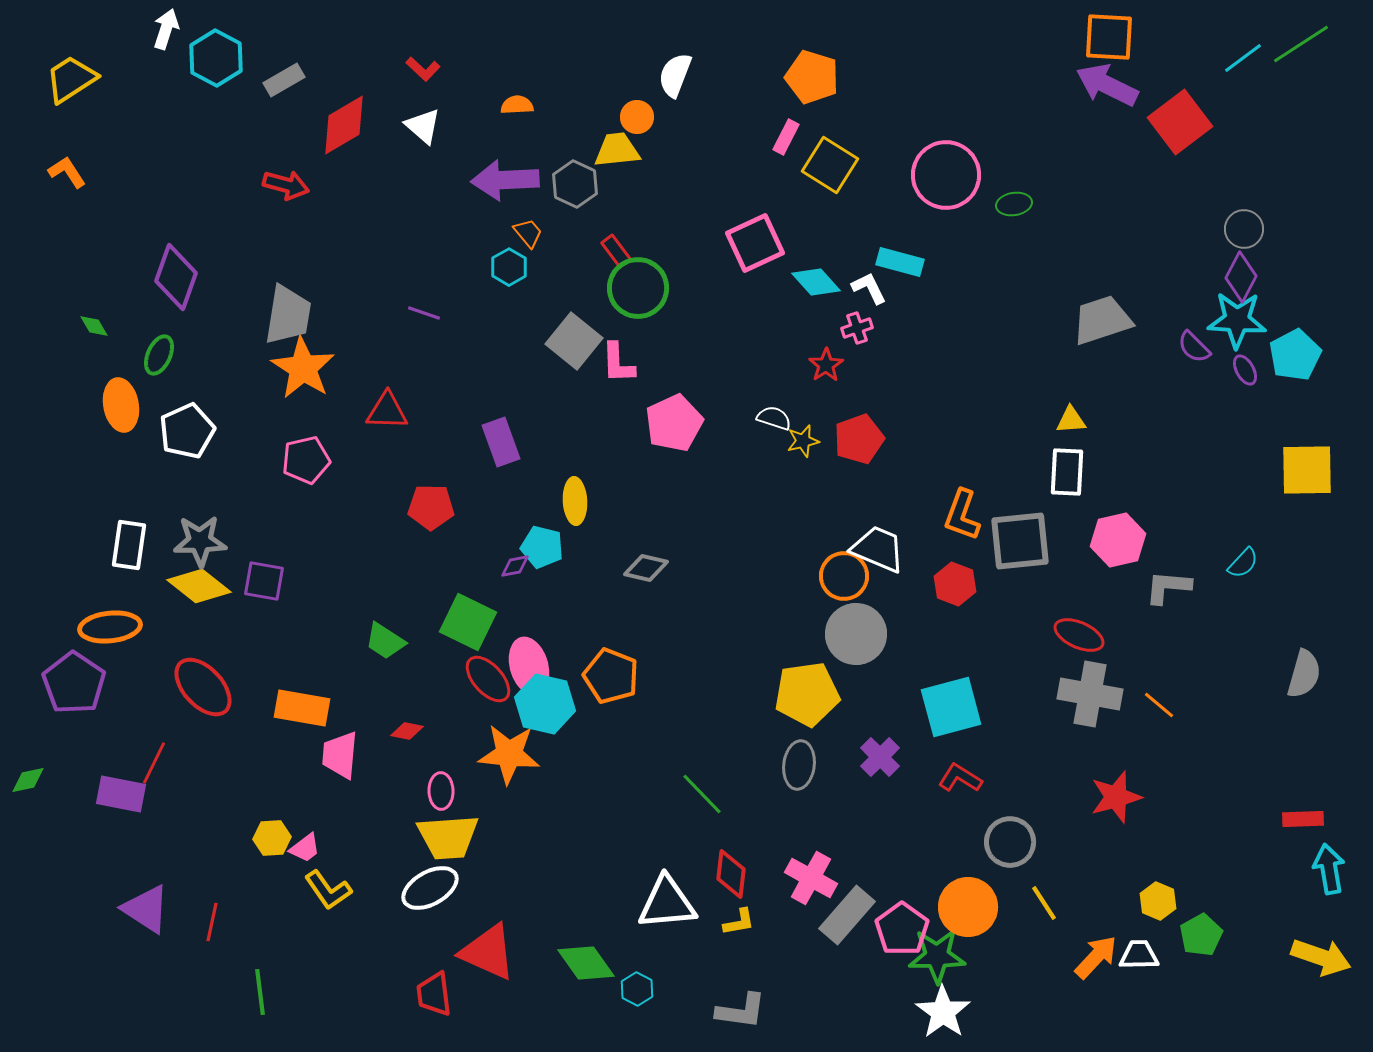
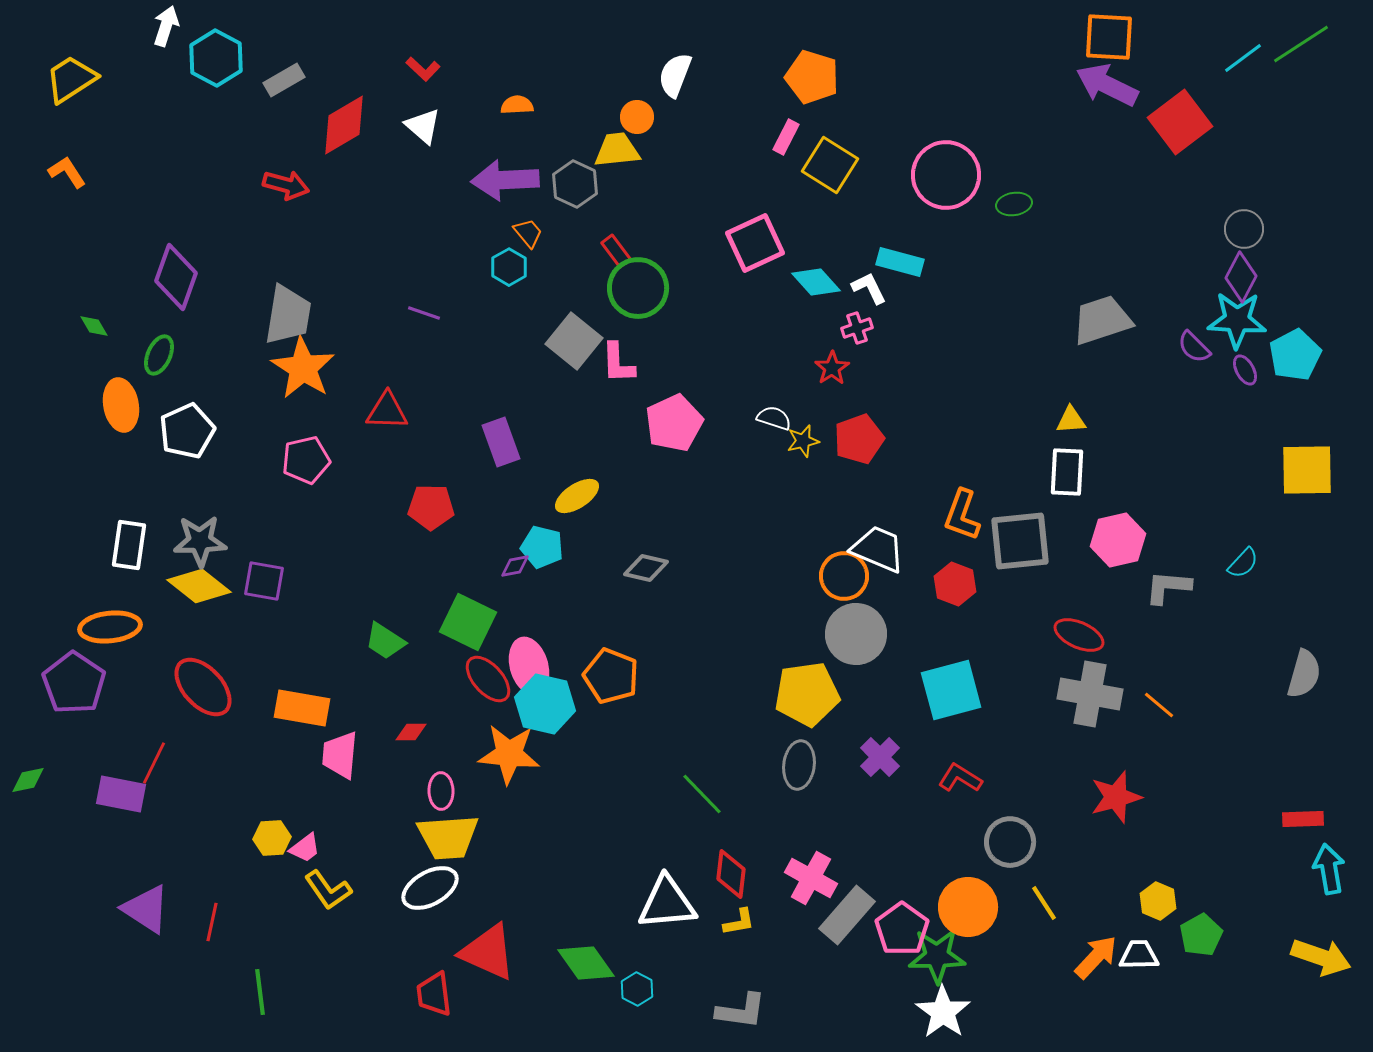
white arrow at (166, 29): moved 3 px up
red star at (826, 365): moved 6 px right, 3 px down
yellow ellipse at (575, 501): moved 2 px right, 5 px up; rotated 60 degrees clockwise
cyan square at (951, 707): moved 17 px up
red diamond at (407, 731): moved 4 px right, 1 px down; rotated 12 degrees counterclockwise
